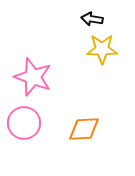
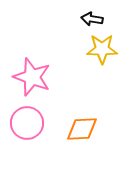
pink star: moved 1 px left
pink circle: moved 3 px right
orange diamond: moved 2 px left
